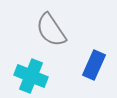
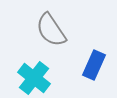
cyan cross: moved 3 px right, 2 px down; rotated 16 degrees clockwise
